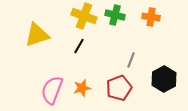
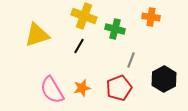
green cross: moved 14 px down
pink semicircle: rotated 52 degrees counterclockwise
